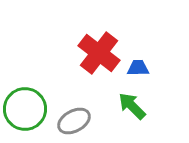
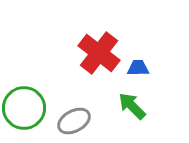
green circle: moved 1 px left, 1 px up
